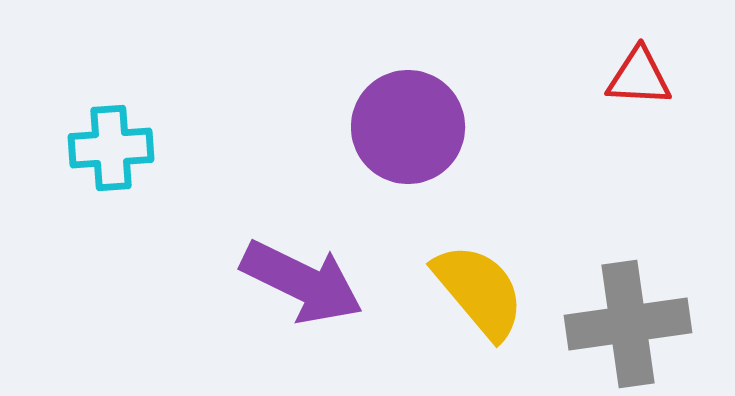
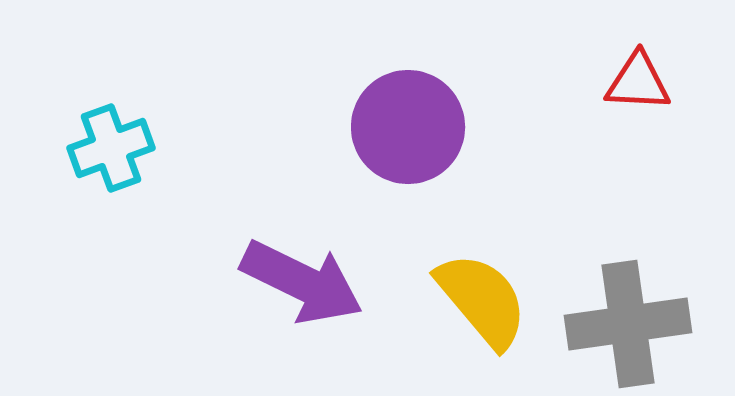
red triangle: moved 1 px left, 5 px down
cyan cross: rotated 16 degrees counterclockwise
yellow semicircle: moved 3 px right, 9 px down
